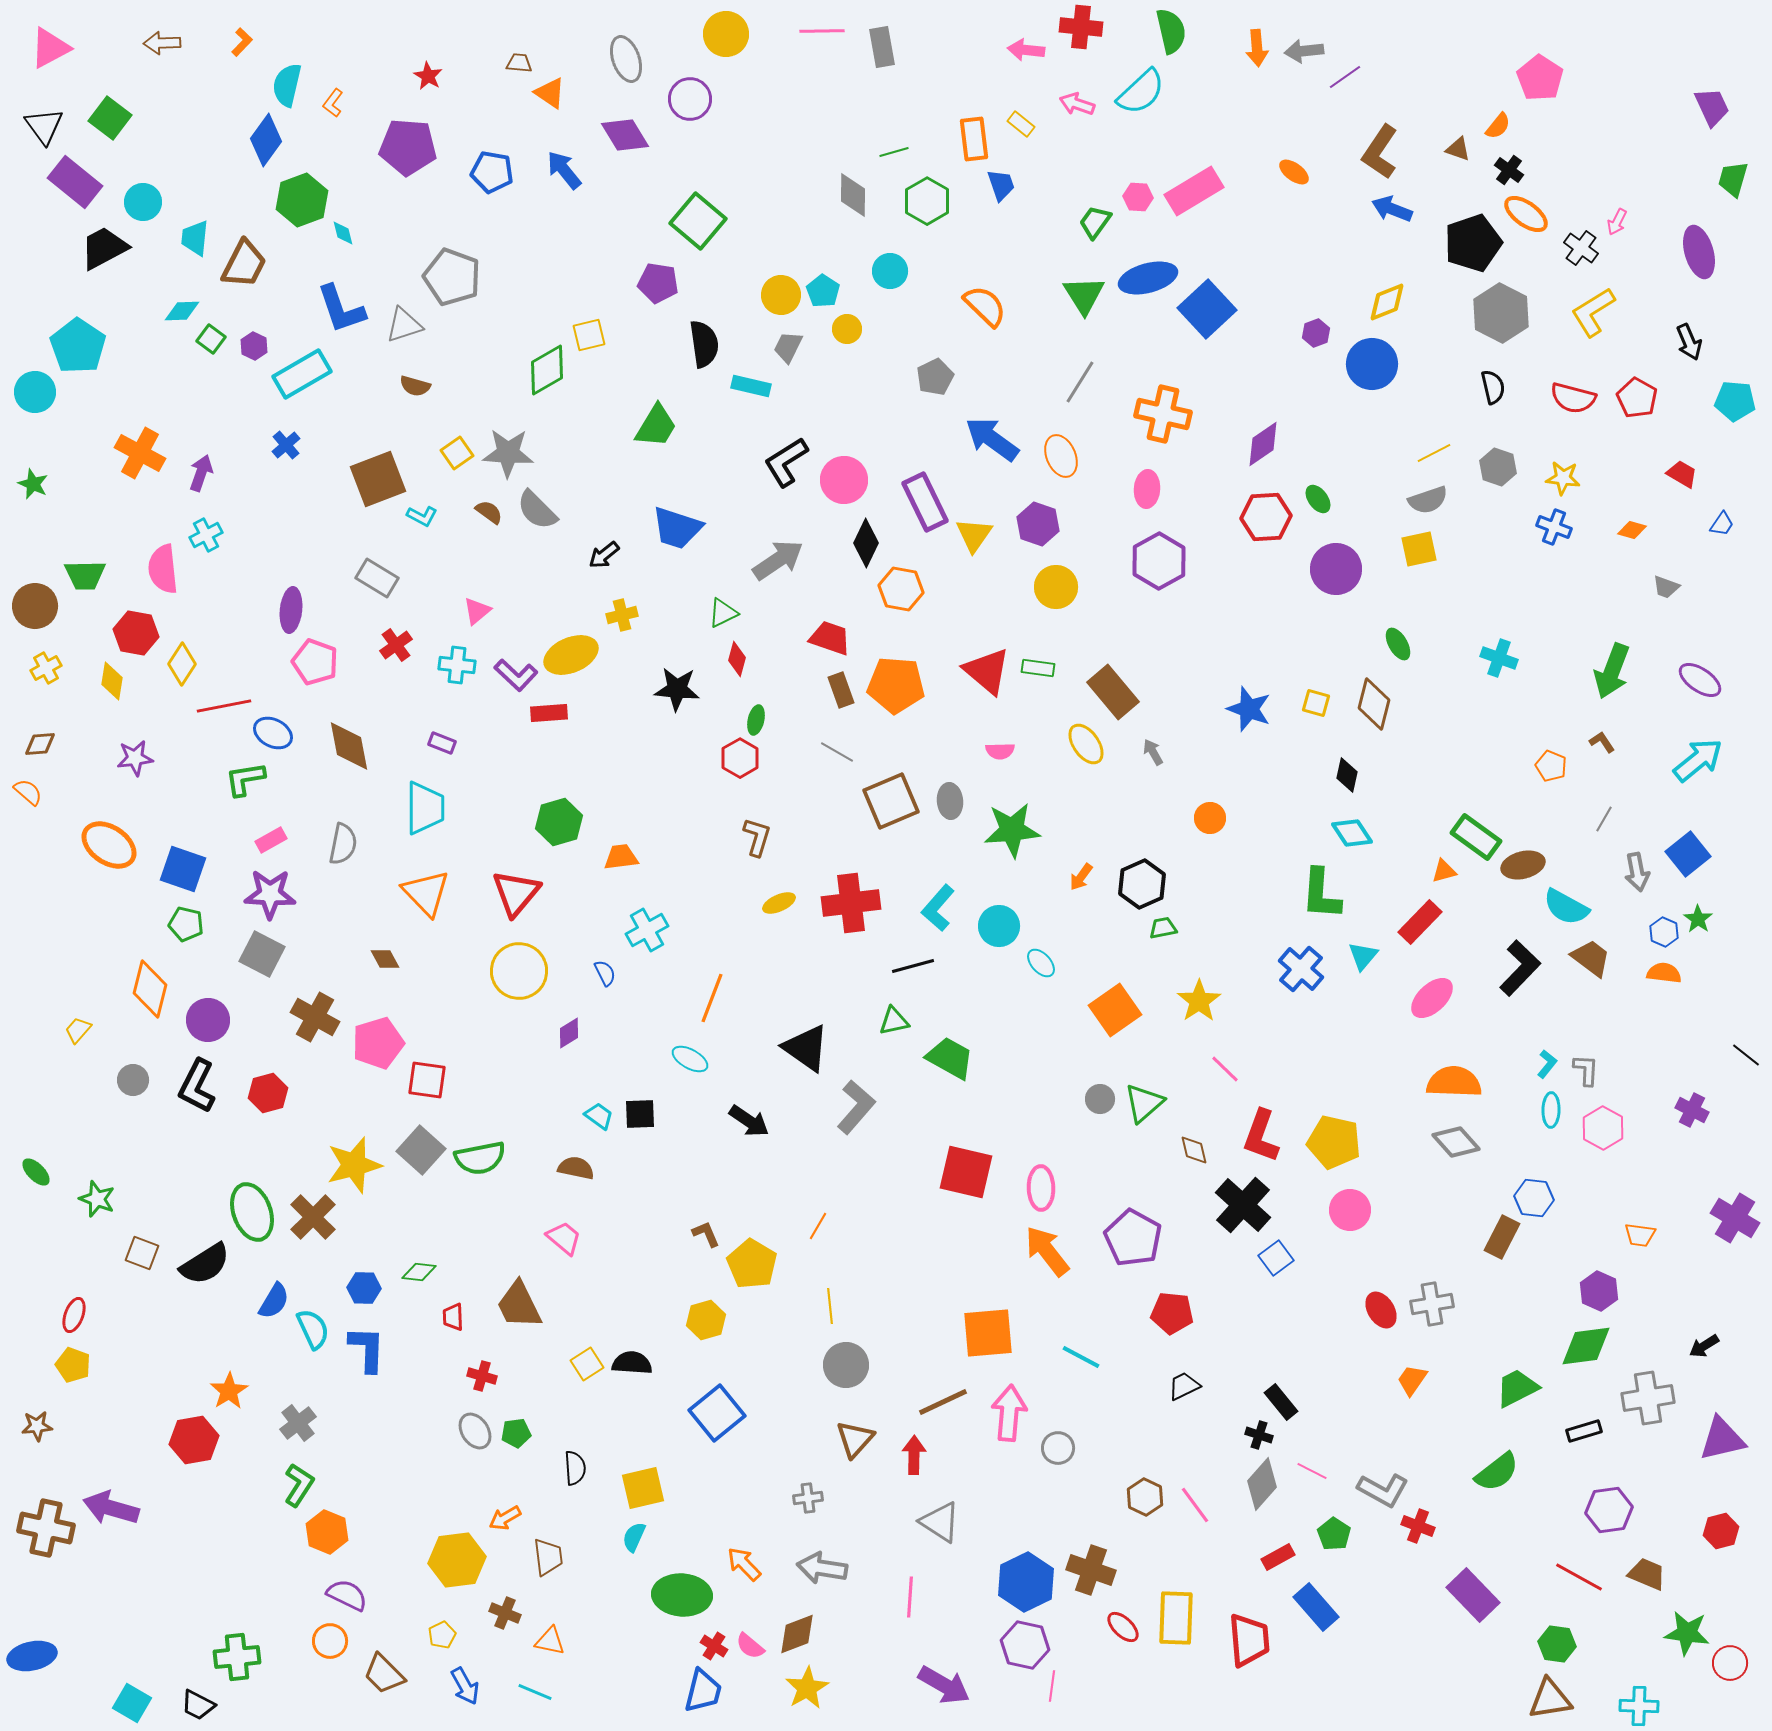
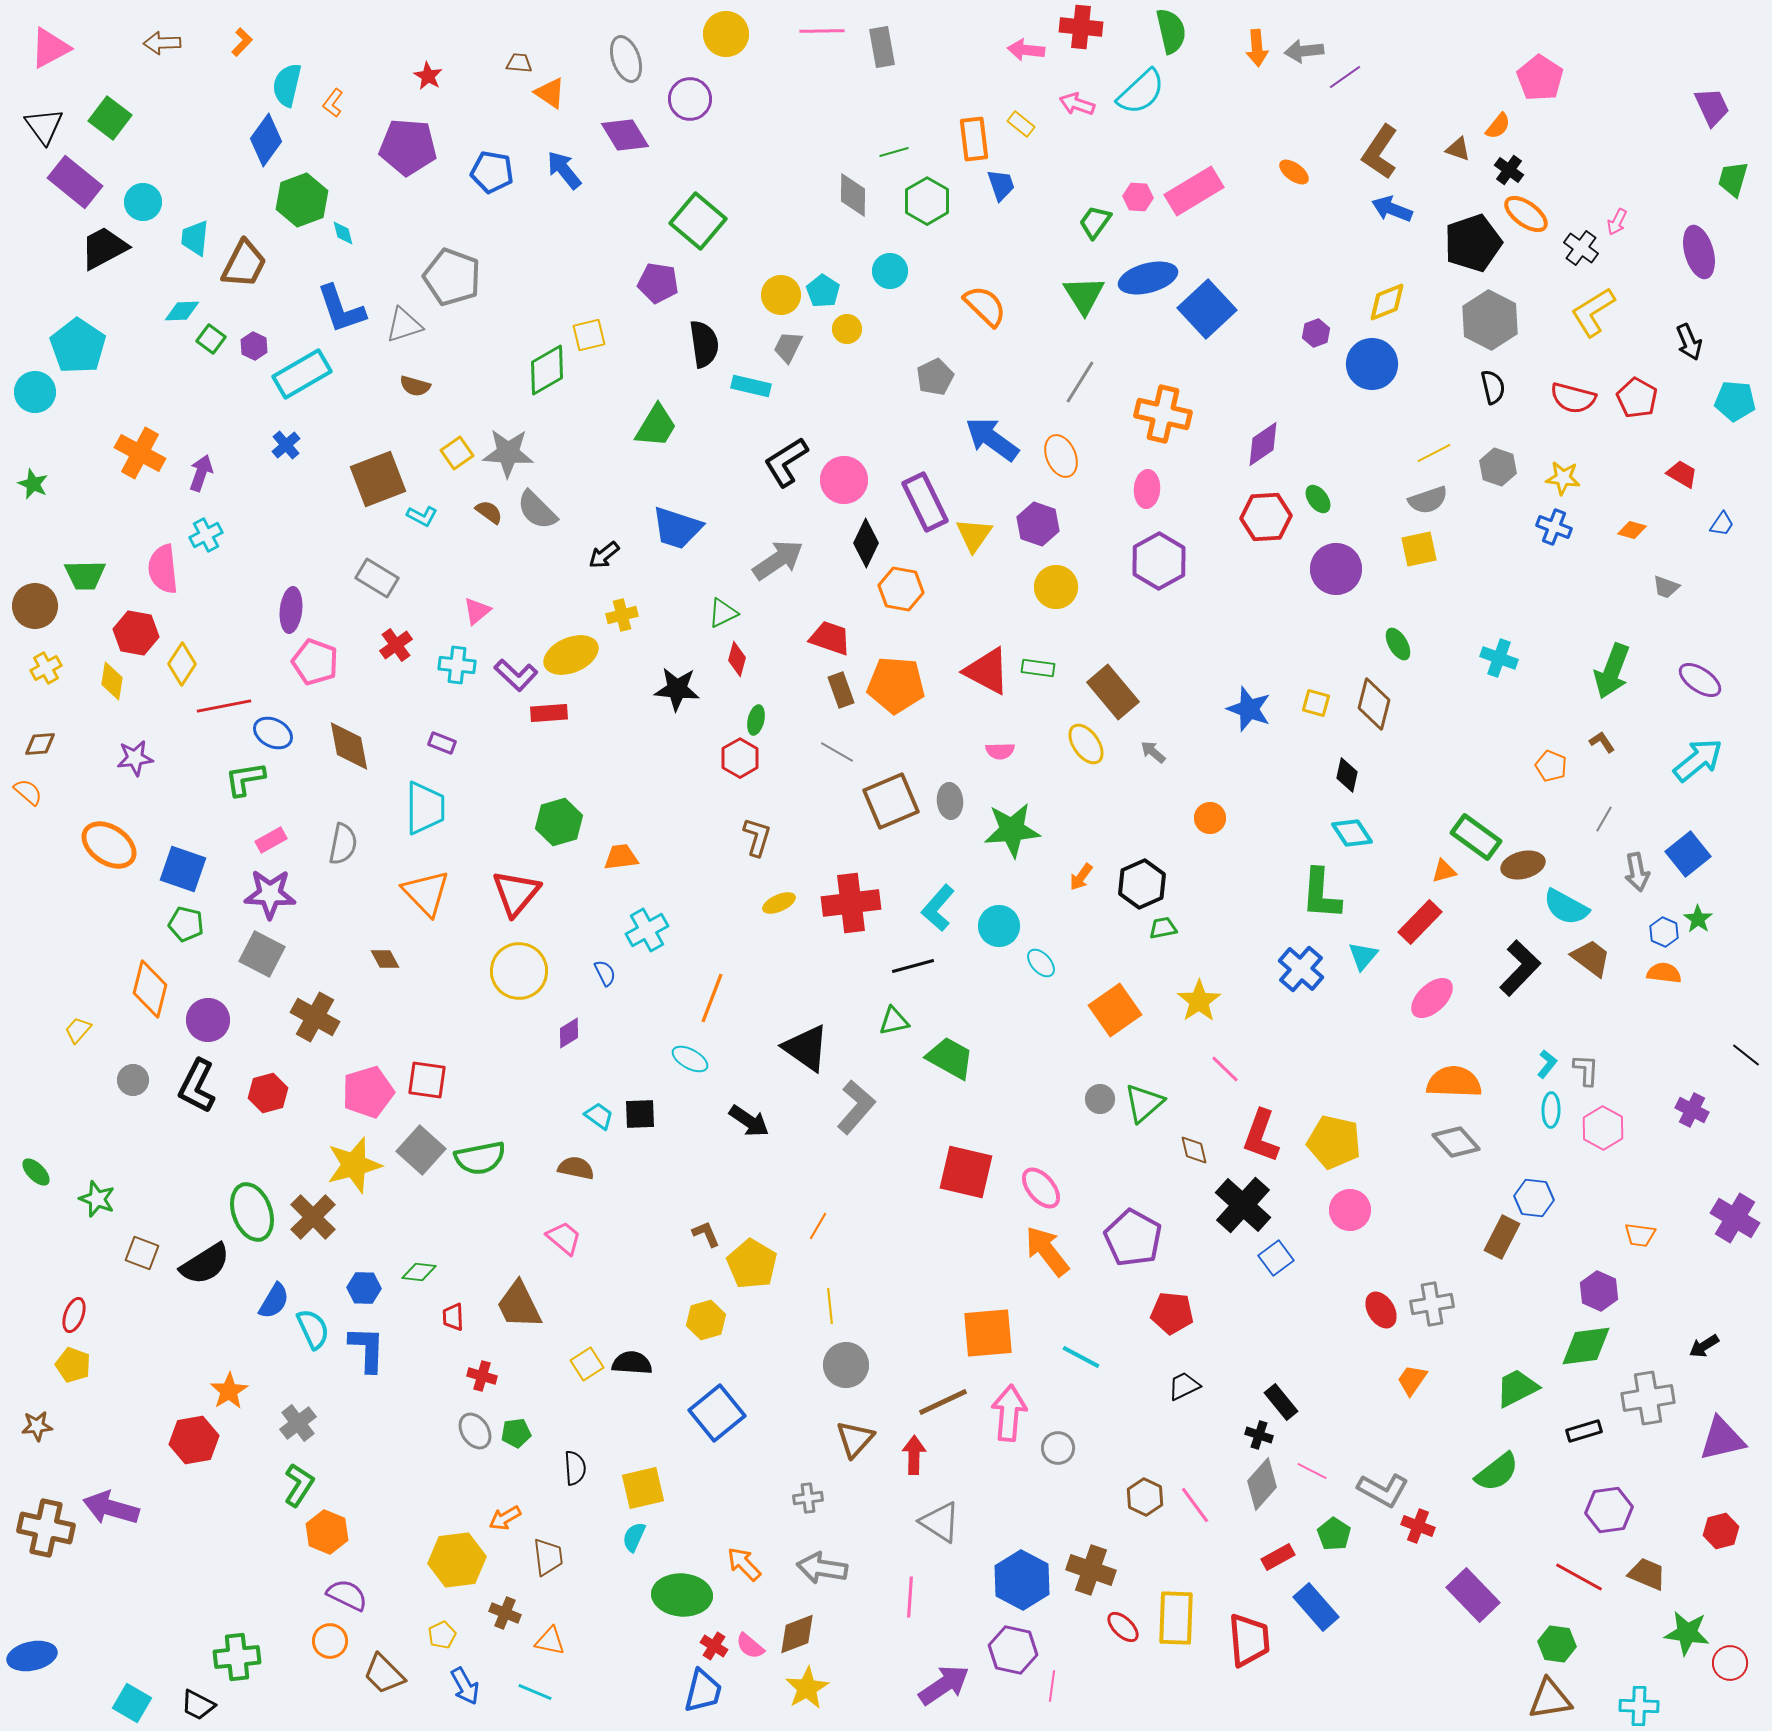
gray hexagon at (1501, 313): moved 11 px left, 7 px down
red triangle at (987, 671): rotated 12 degrees counterclockwise
gray arrow at (1153, 752): rotated 20 degrees counterclockwise
pink pentagon at (378, 1043): moved 10 px left, 49 px down
pink ellipse at (1041, 1188): rotated 39 degrees counterclockwise
blue hexagon at (1026, 1582): moved 4 px left, 2 px up; rotated 6 degrees counterclockwise
purple hexagon at (1025, 1645): moved 12 px left, 5 px down
purple arrow at (944, 1685): rotated 64 degrees counterclockwise
